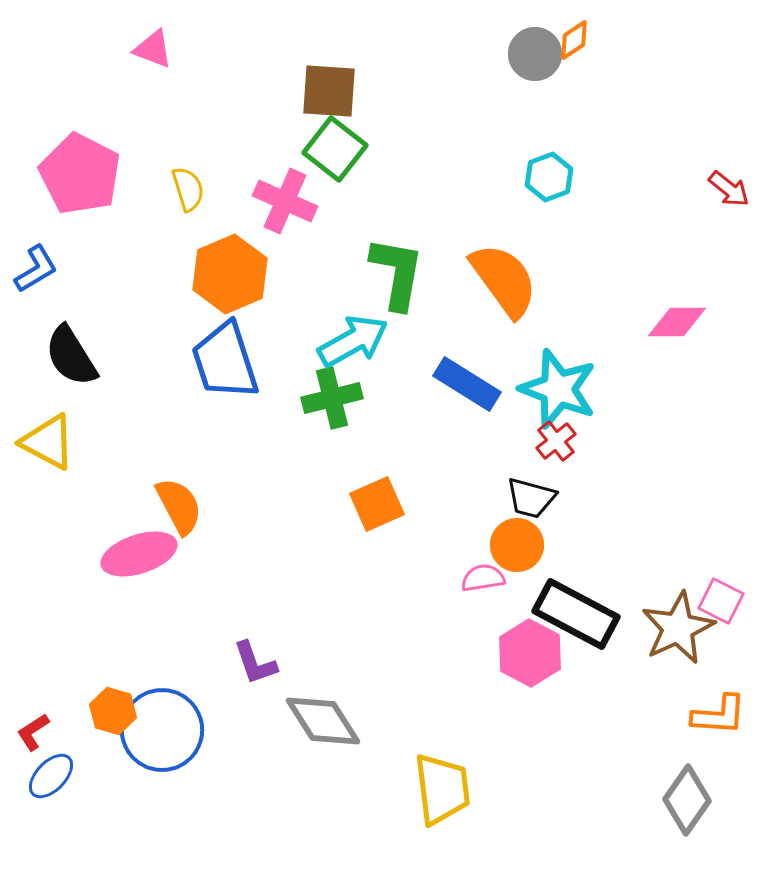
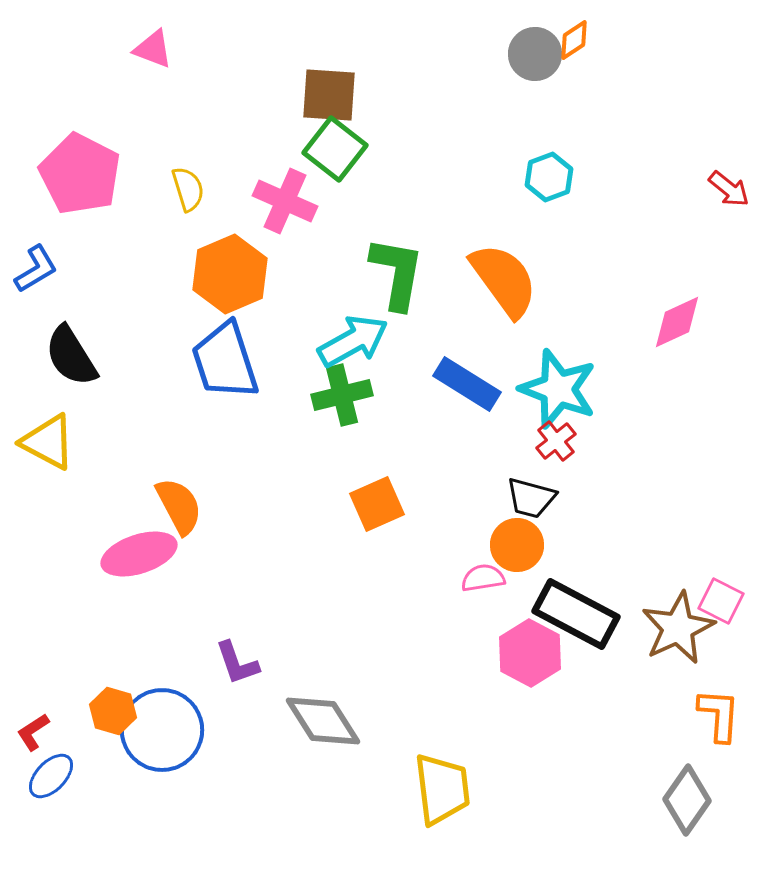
brown square at (329, 91): moved 4 px down
pink diamond at (677, 322): rotated 24 degrees counterclockwise
green cross at (332, 398): moved 10 px right, 3 px up
purple L-shape at (255, 663): moved 18 px left
orange L-shape at (719, 715): rotated 90 degrees counterclockwise
